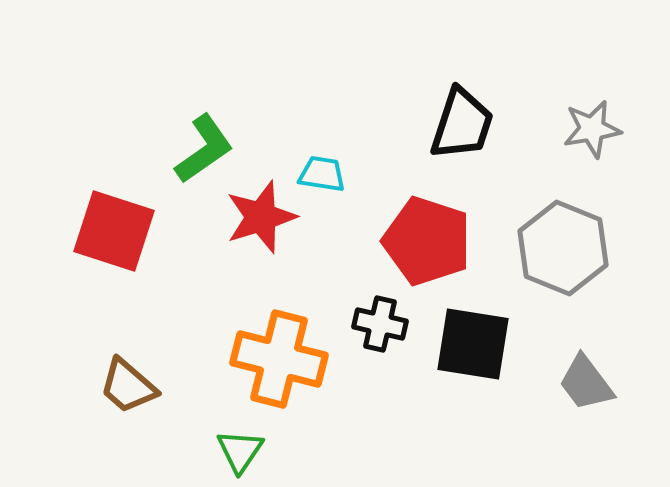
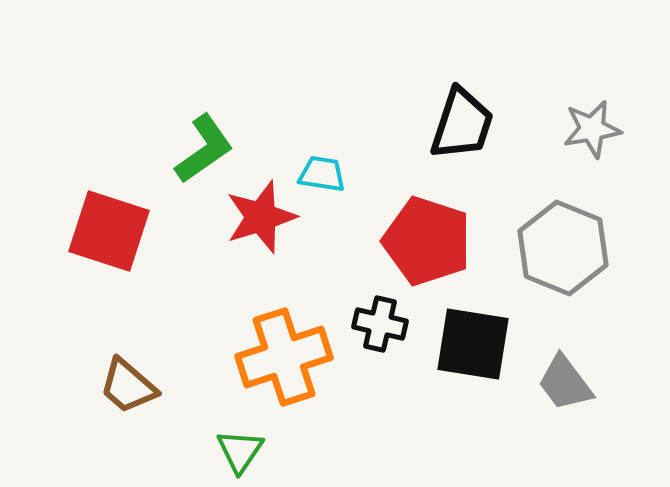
red square: moved 5 px left
orange cross: moved 5 px right, 2 px up; rotated 32 degrees counterclockwise
gray trapezoid: moved 21 px left
